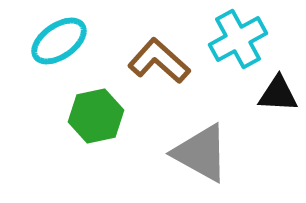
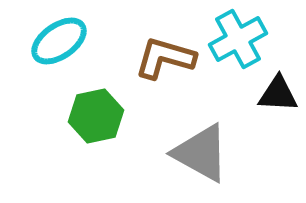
brown L-shape: moved 6 px right, 3 px up; rotated 26 degrees counterclockwise
